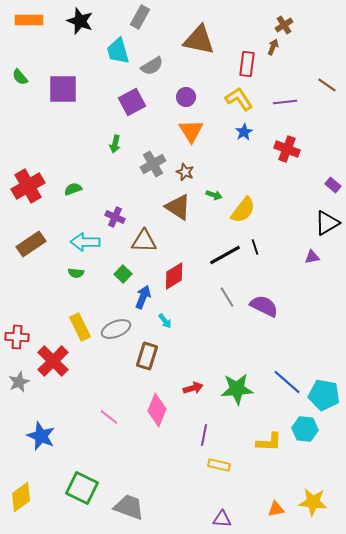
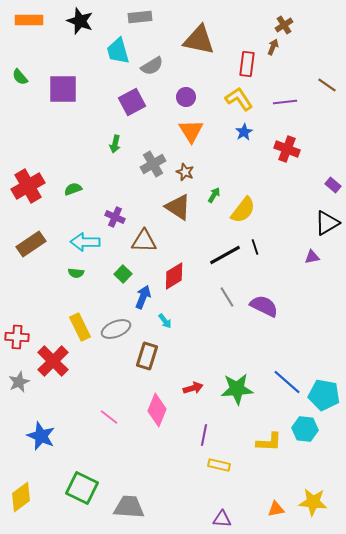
gray rectangle at (140, 17): rotated 55 degrees clockwise
green arrow at (214, 195): rotated 77 degrees counterclockwise
gray trapezoid at (129, 507): rotated 16 degrees counterclockwise
